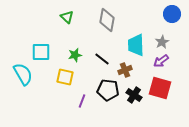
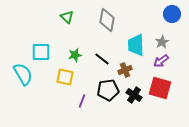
black pentagon: rotated 15 degrees counterclockwise
